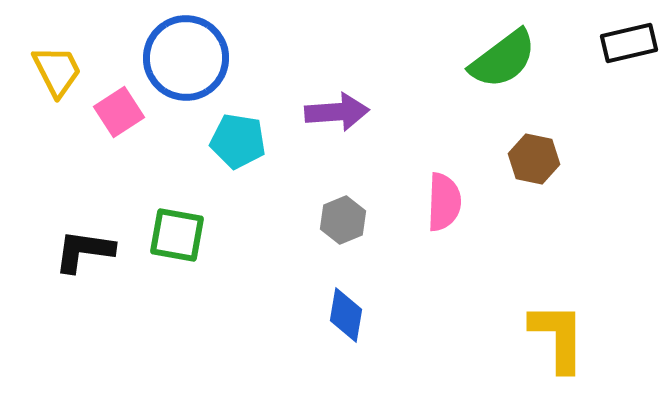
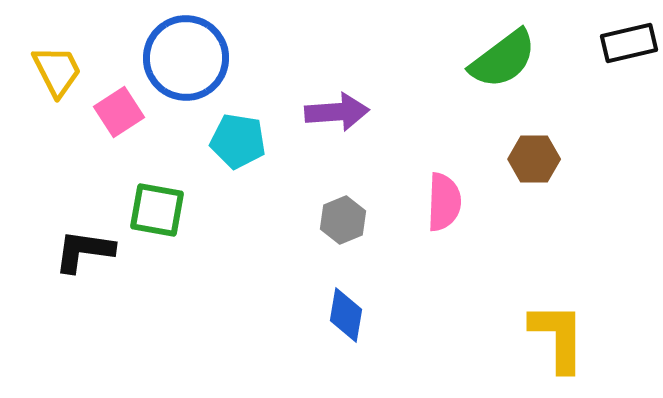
brown hexagon: rotated 12 degrees counterclockwise
green square: moved 20 px left, 25 px up
